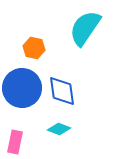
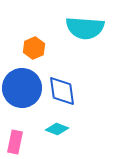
cyan semicircle: rotated 120 degrees counterclockwise
orange hexagon: rotated 25 degrees clockwise
cyan diamond: moved 2 px left
